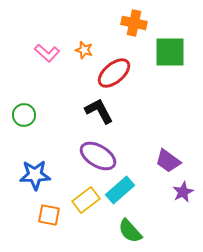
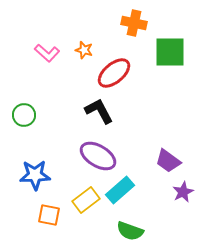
green semicircle: rotated 28 degrees counterclockwise
